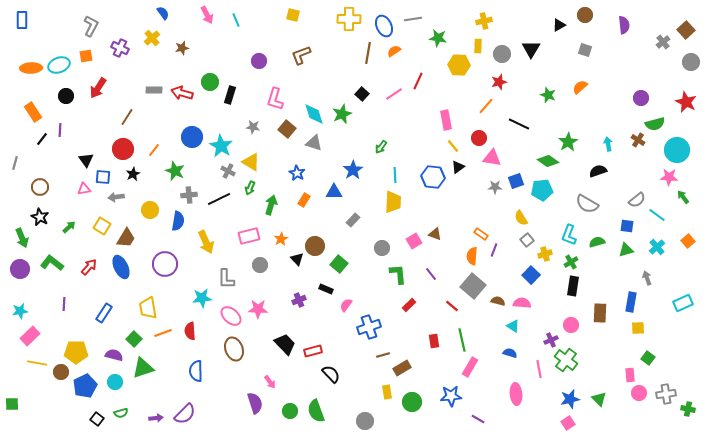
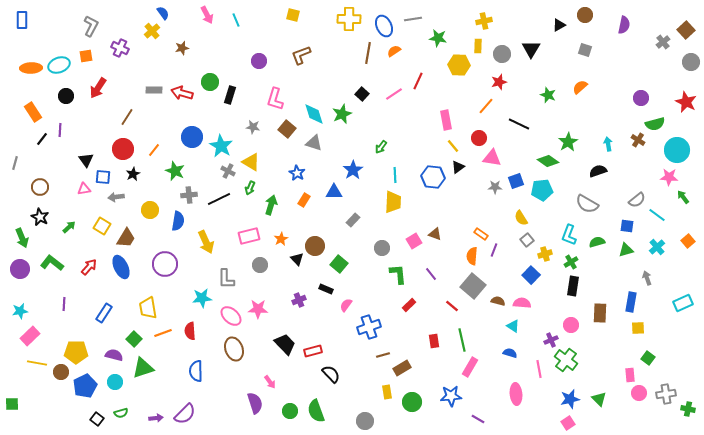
purple semicircle at (624, 25): rotated 18 degrees clockwise
yellow cross at (152, 38): moved 7 px up
